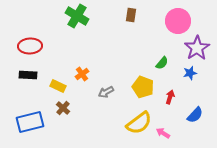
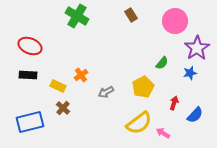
brown rectangle: rotated 40 degrees counterclockwise
pink circle: moved 3 px left
red ellipse: rotated 25 degrees clockwise
orange cross: moved 1 px left, 1 px down
yellow pentagon: rotated 25 degrees clockwise
red arrow: moved 4 px right, 6 px down
